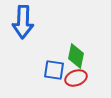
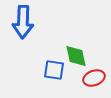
green diamond: rotated 25 degrees counterclockwise
red ellipse: moved 18 px right
